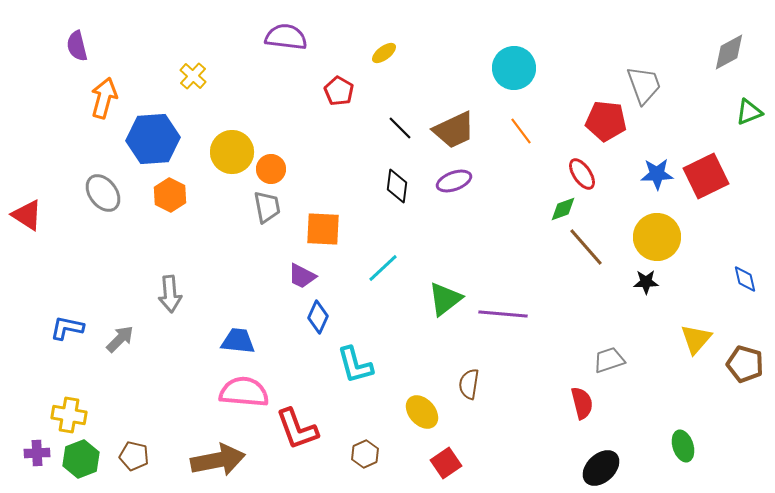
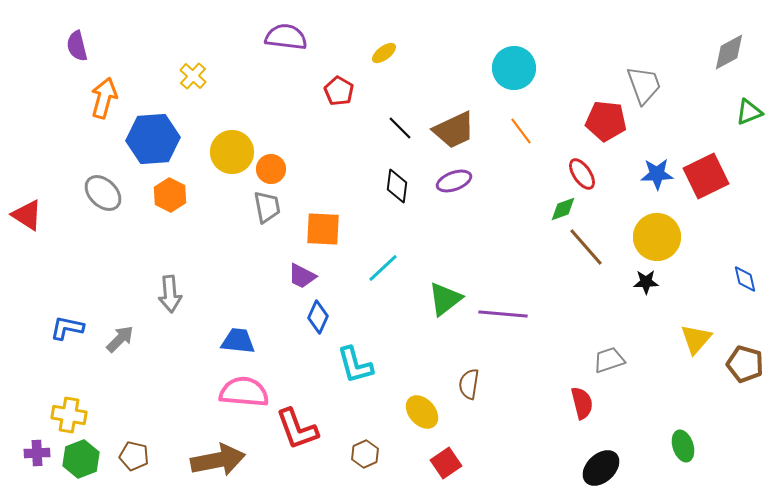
gray ellipse at (103, 193): rotated 9 degrees counterclockwise
